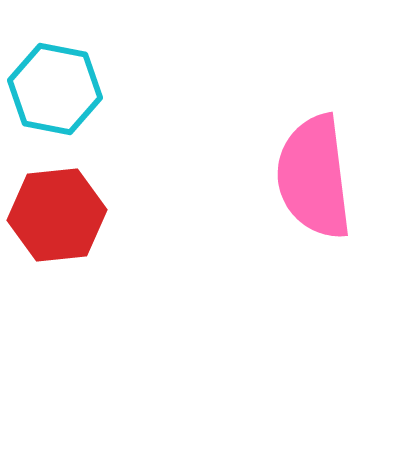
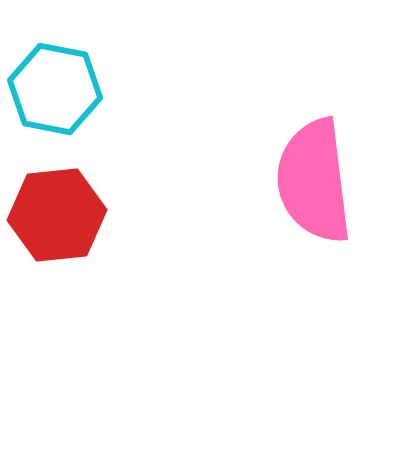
pink semicircle: moved 4 px down
